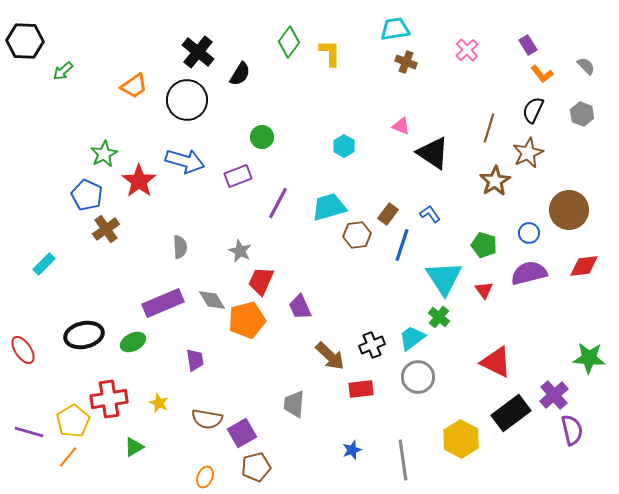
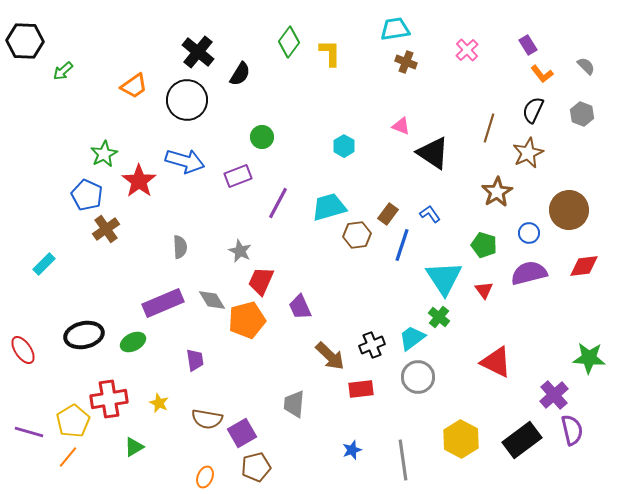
brown star at (495, 181): moved 2 px right, 11 px down
black rectangle at (511, 413): moved 11 px right, 27 px down
